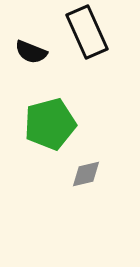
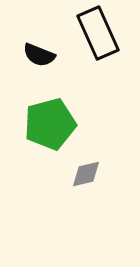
black rectangle: moved 11 px right, 1 px down
black semicircle: moved 8 px right, 3 px down
